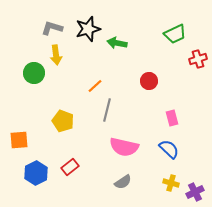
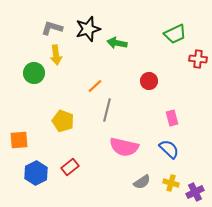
red cross: rotated 24 degrees clockwise
gray semicircle: moved 19 px right
